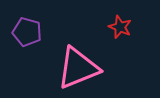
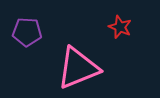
purple pentagon: rotated 12 degrees counterclockwise
